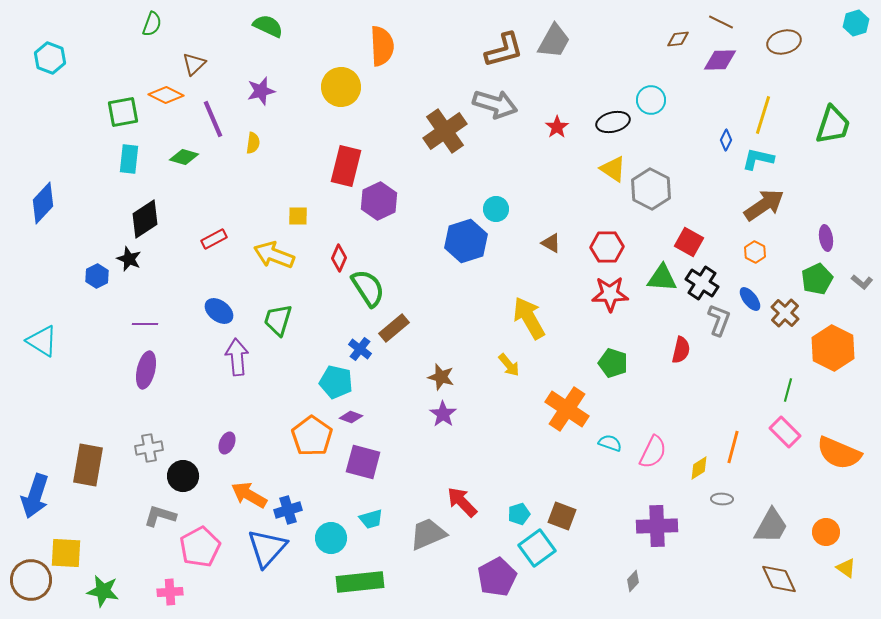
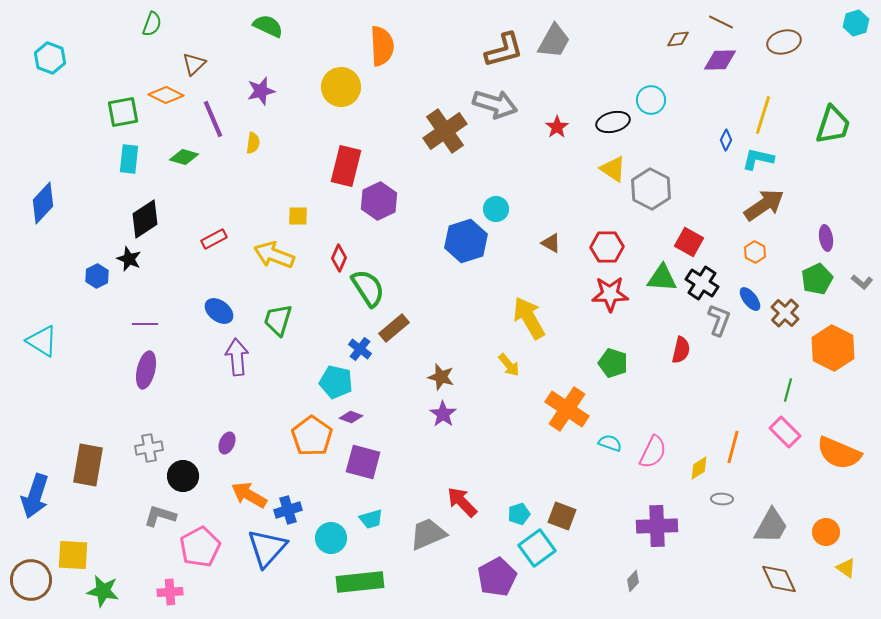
yellow square at (66, 553): moved 7 px right, 2 px down
